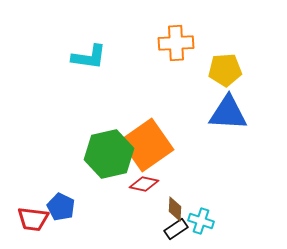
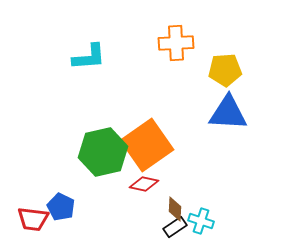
cyan L-shape: rotated 12 degrees counterclockwise
green hexagon: moved 6 px left, 2 px up
black rectangle: moved 1 px left, 2 px up
